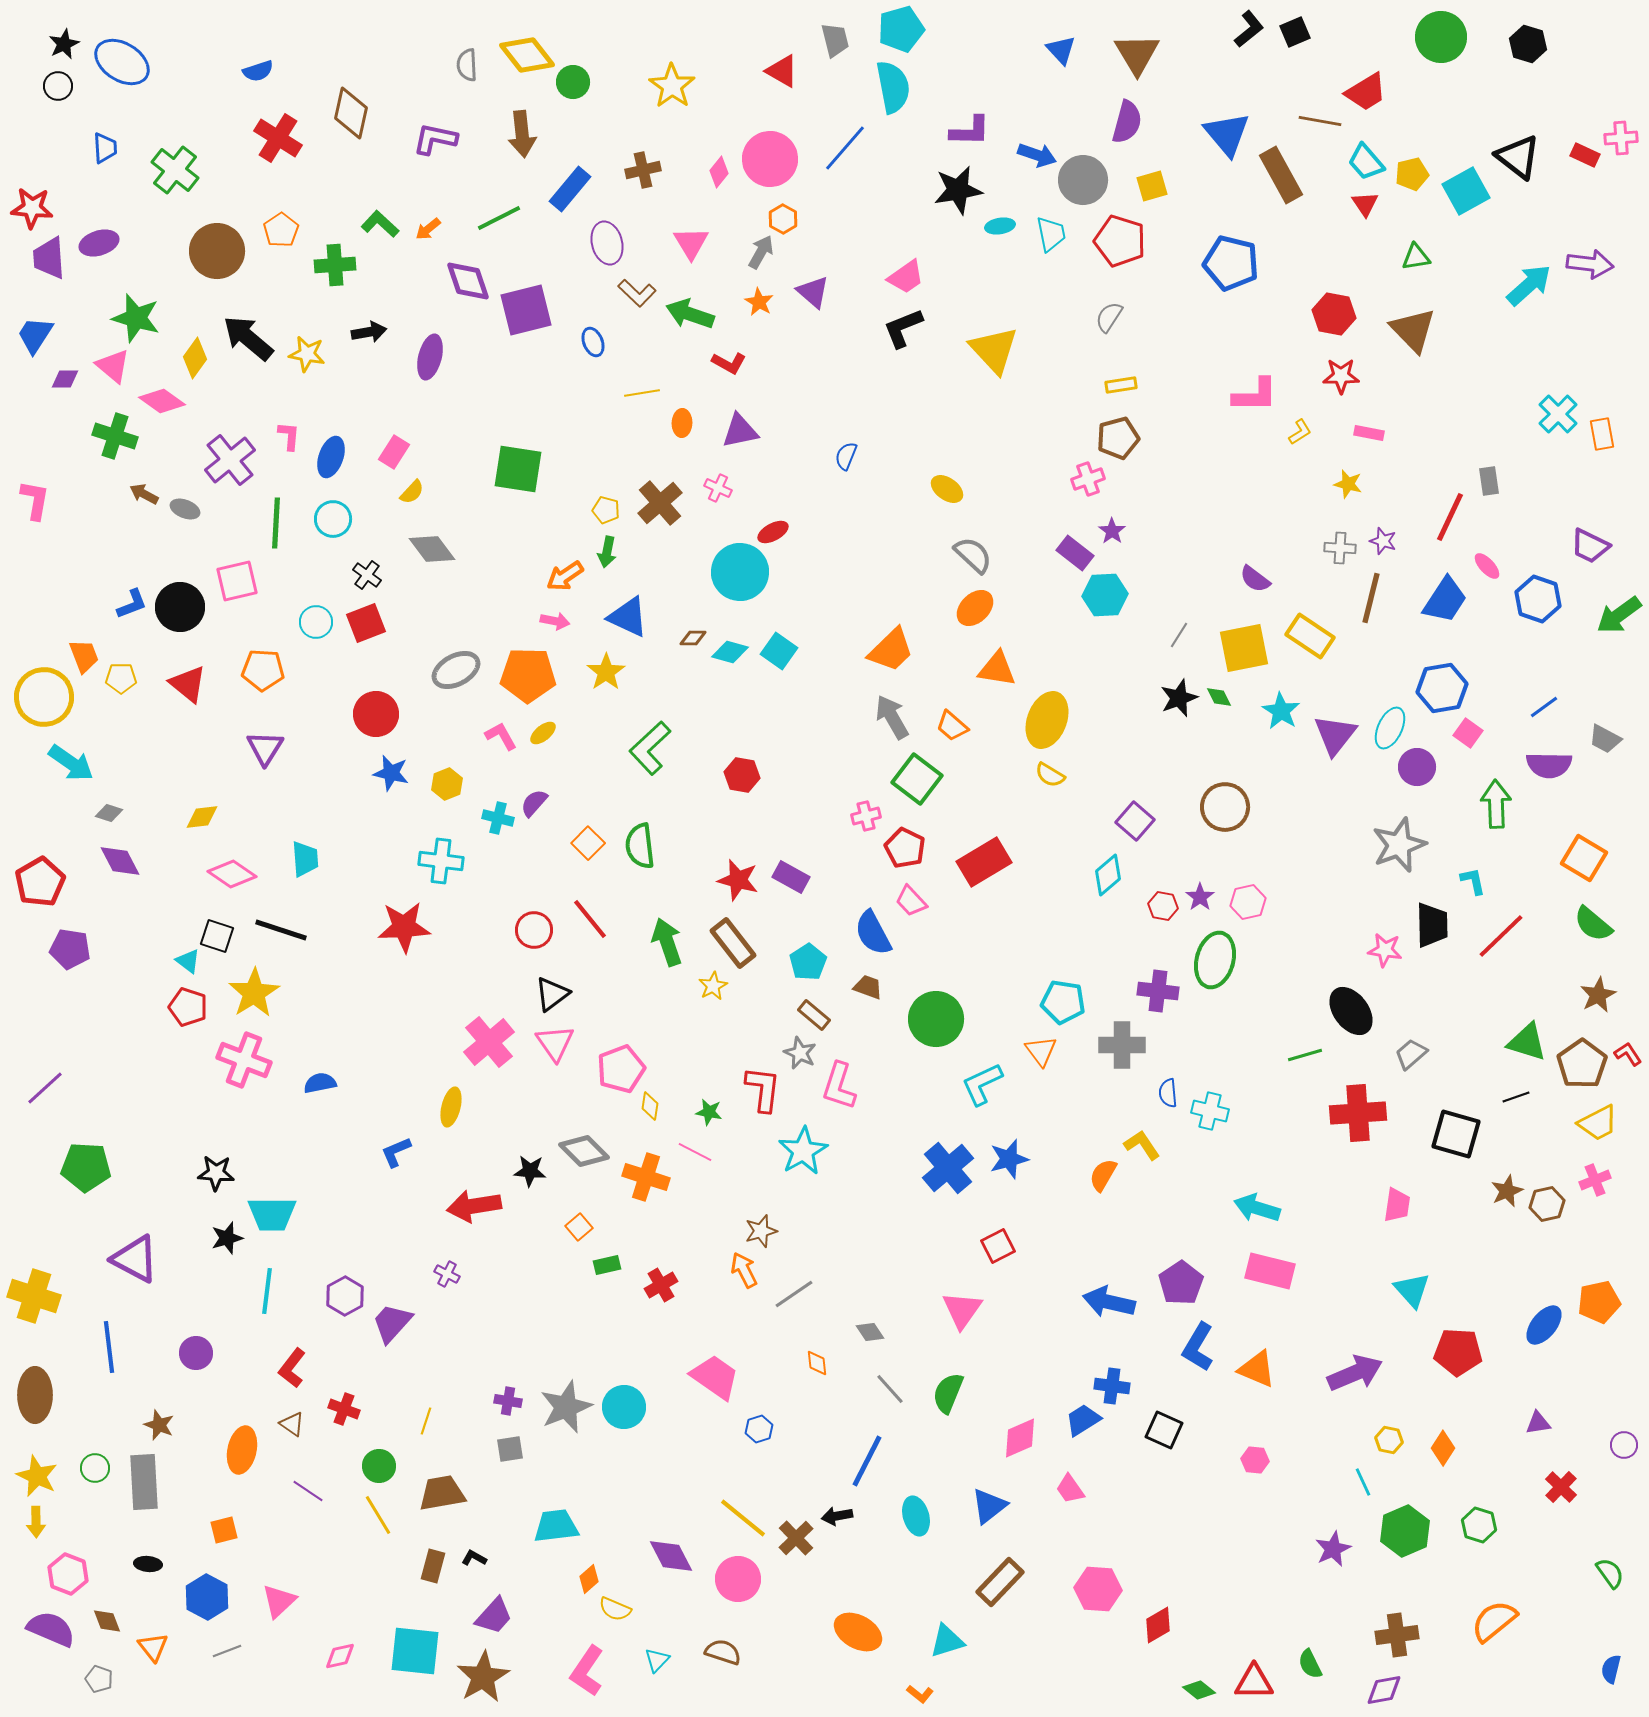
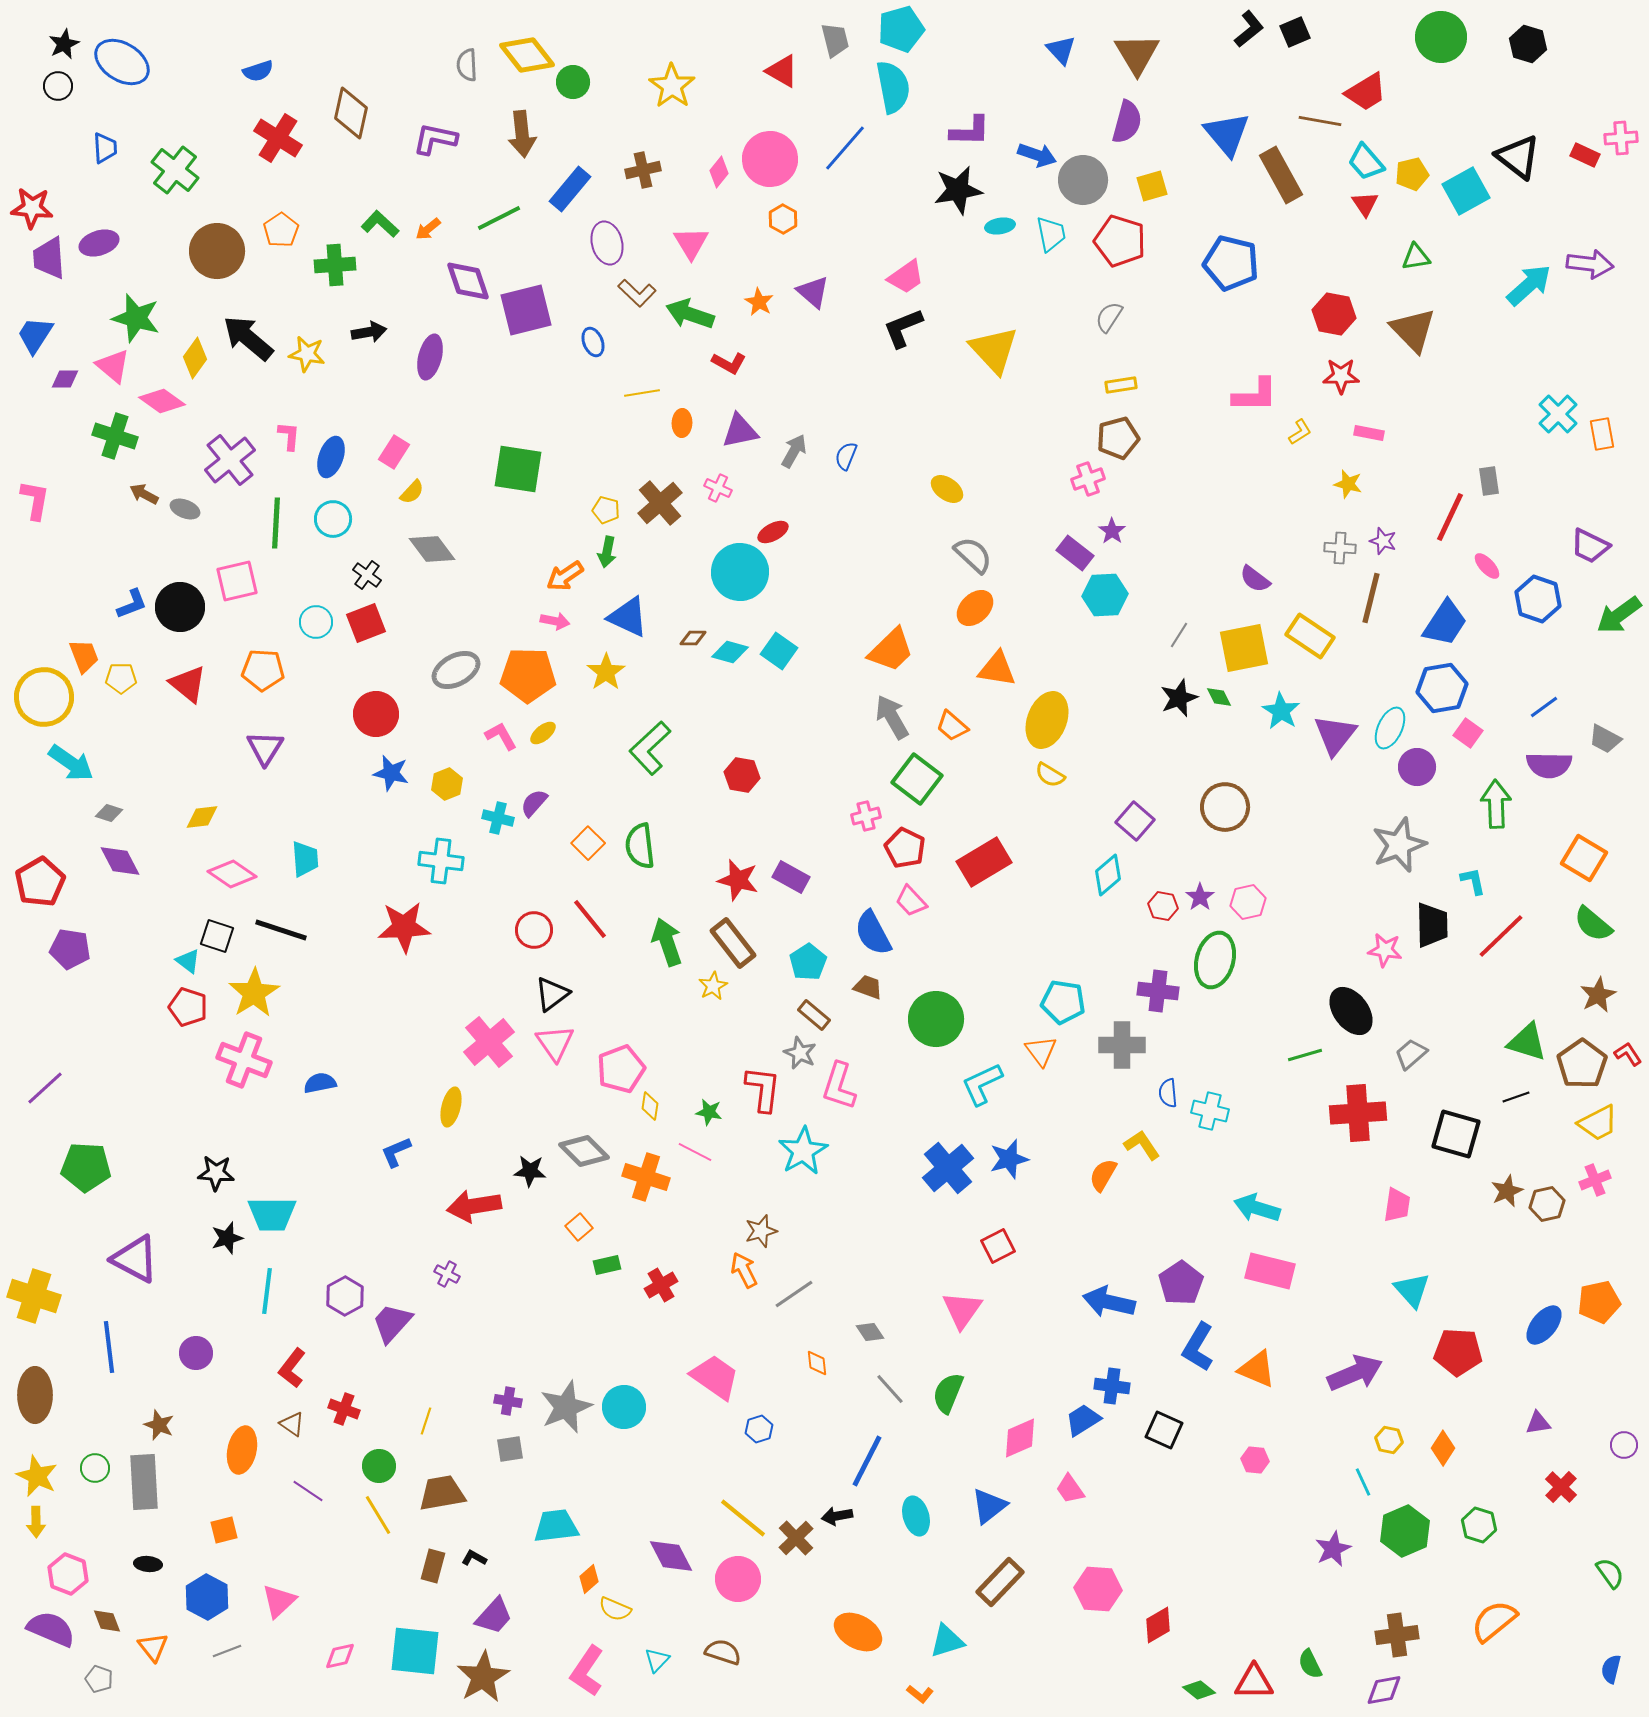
gray arrow at (761, 252): moved 33 px right, 199 px down
blue trapezoid at (1445, 600): moved 23 px down
